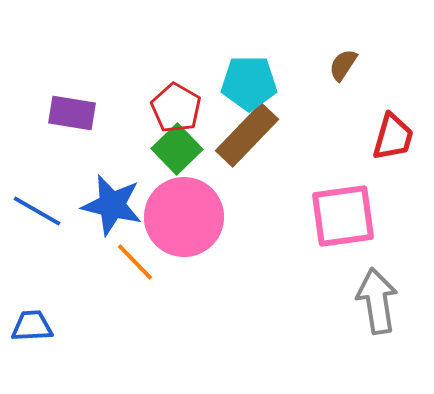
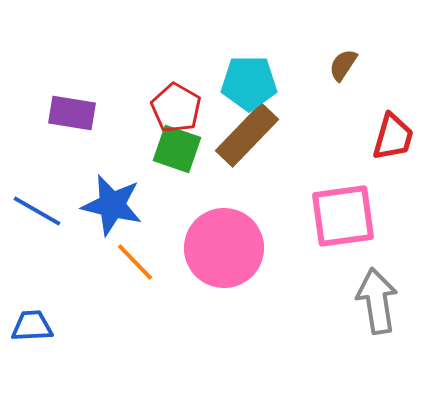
green square: rotated 27 degrees counterclockwise
pink circle: moved 40 px right, 31 px down
